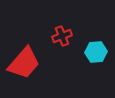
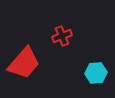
cyan hexagon: moved 21 px down
